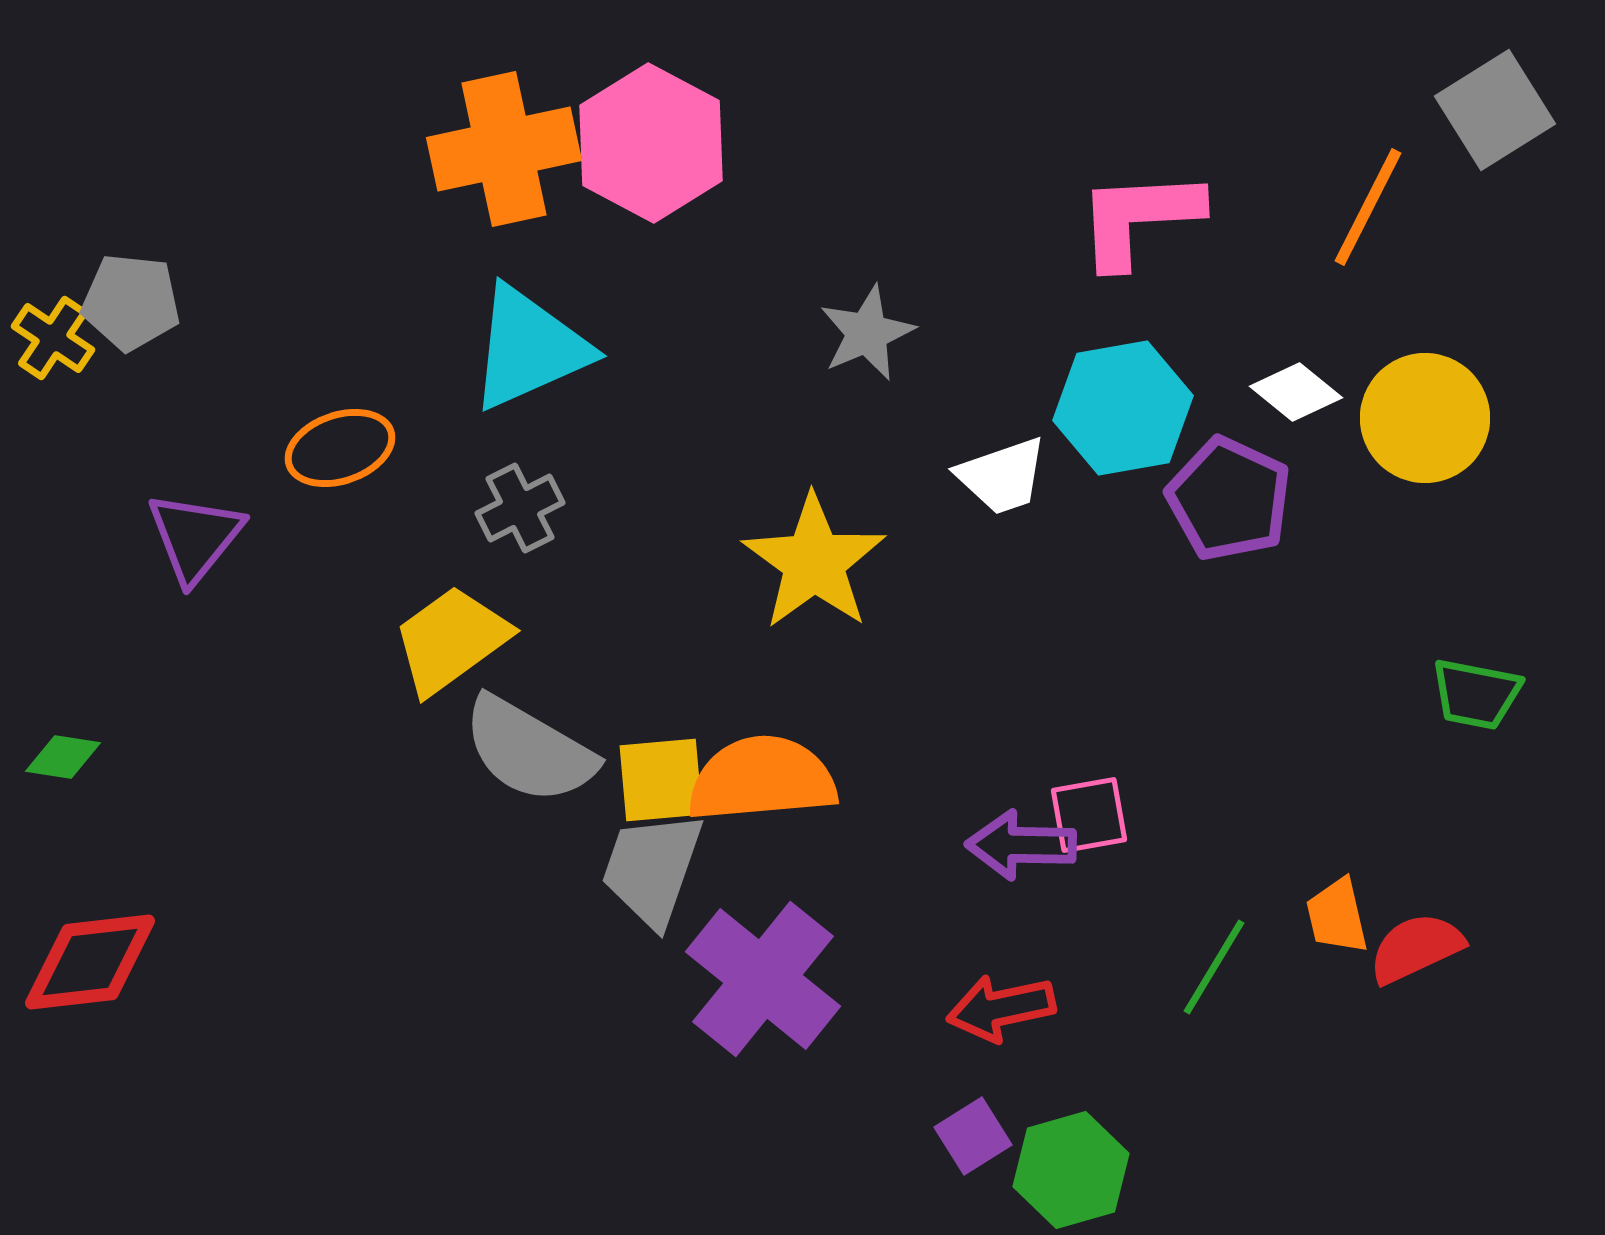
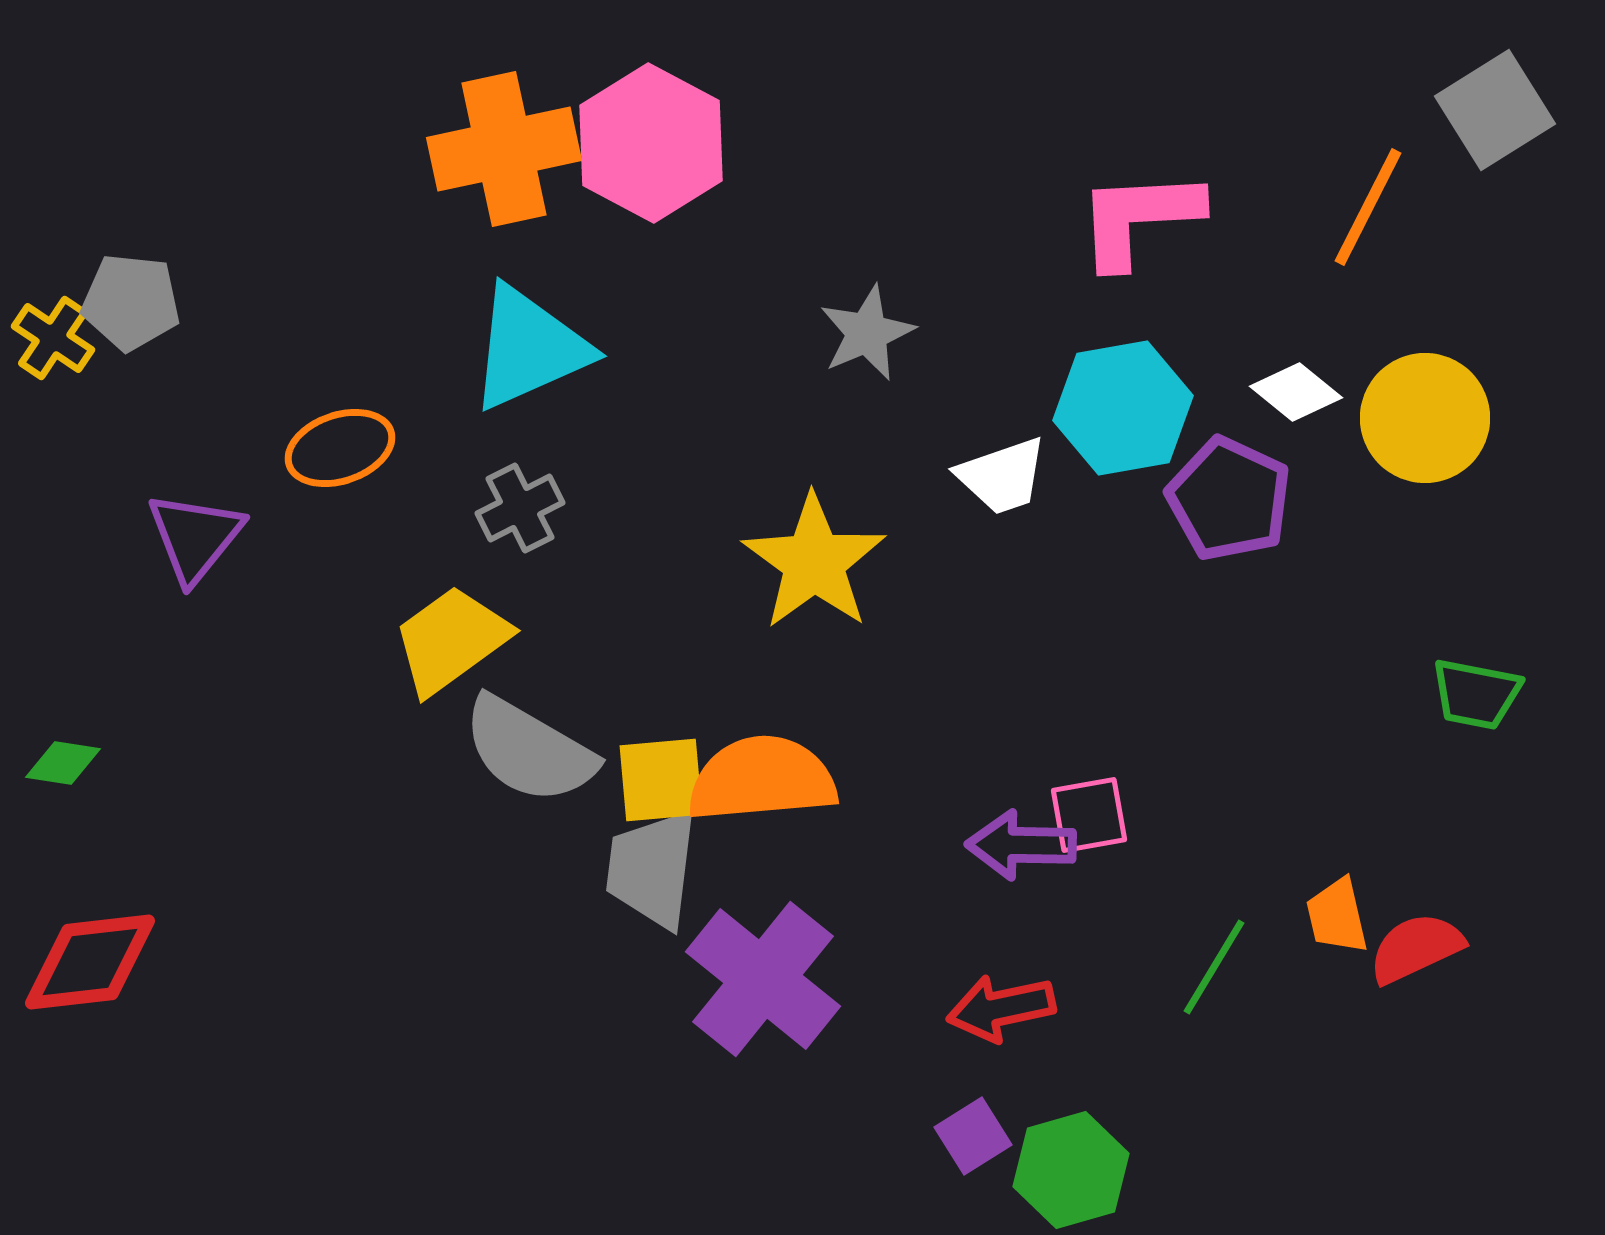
green diamond: moved 6 px down
gray trapezoid: rotated 12 degrees counterclockwise
